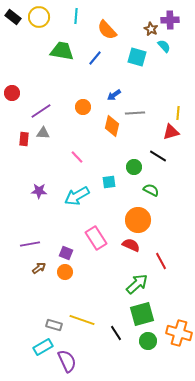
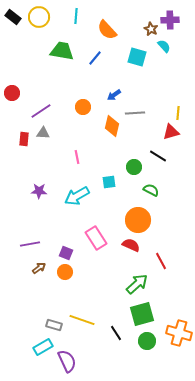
pink line at (77, 157): rotated 32 degrees clockwise
green circle at (148, 341): moved 1 px left
